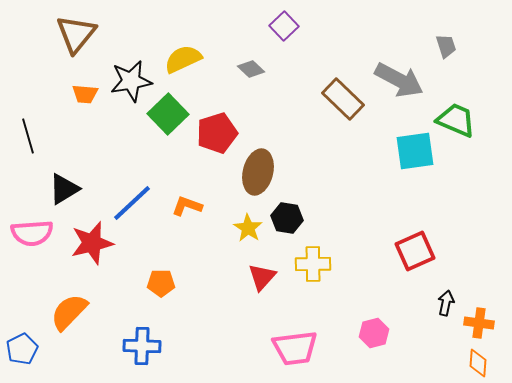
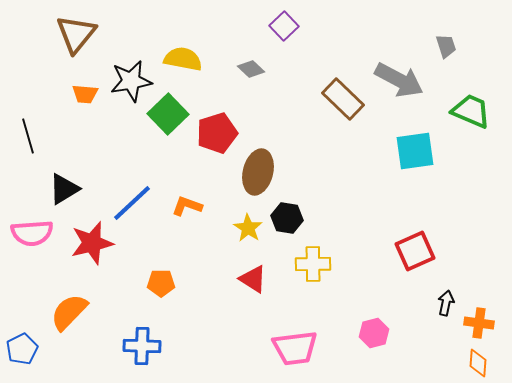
yellow semicircle: rotated 36 degrees clockwise
green trapezoid: moved 15 px right, 9 px up
red triangle: moved 9 px left, 2 px down; rotated 40 degrees counterclockwise
